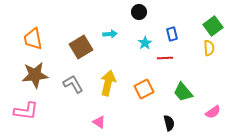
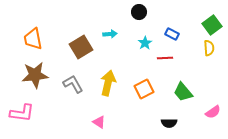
green square: moved 1 px left, 1 px up
blue rectangle: rotated 48 degrees counterclockwise
pink L-shape: moved 4 px left, 2 px down
black semicircle: rotated 105 degrees clockwise
